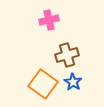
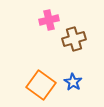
brown cross: moved 7 px right, 16 px up
orange square: moved 2 px left, 1 px down
